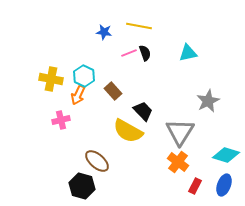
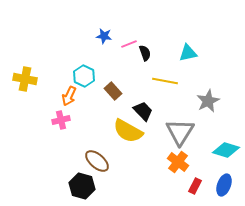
yellow line: moved 26 px right, 55 px down
blue star: moved 4 px down
pink line: moved 9 px up
yellow cross: moved 26 px left
orange arrow: moved 9 px left, 1 px down
cyan diamond: moved 5 px up
